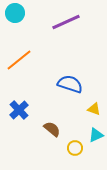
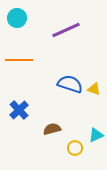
cyan circle: moved 2 px right, 5 px down
purple line: moved 8 px down
orange line: rotated 40 degrees clockwise
yellow triangle: moved 20 px up
brown semicircle: rotated 54 degrees counterclockwise
